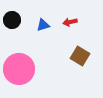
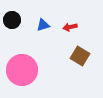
red arrow: moved 5 px down
pink circle: moved 3 px right, 1 px down
